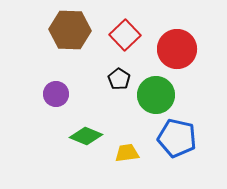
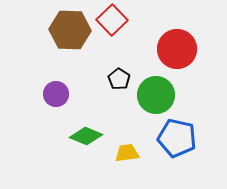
red square: moved 13 px left, 15 px up
